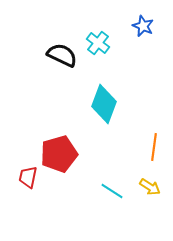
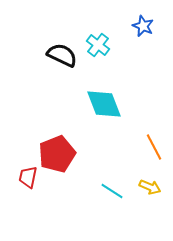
cyan cross: moved 2 px down
cyan diamond: rotated 42 degrees counterclockwise
orange line: rotated 36 degrees counterclockwise
red pentagon: moved 2 px left; rotated 6 degrees counterclockwise
yellow arrow: rotated 10 degrees counterclockwise
